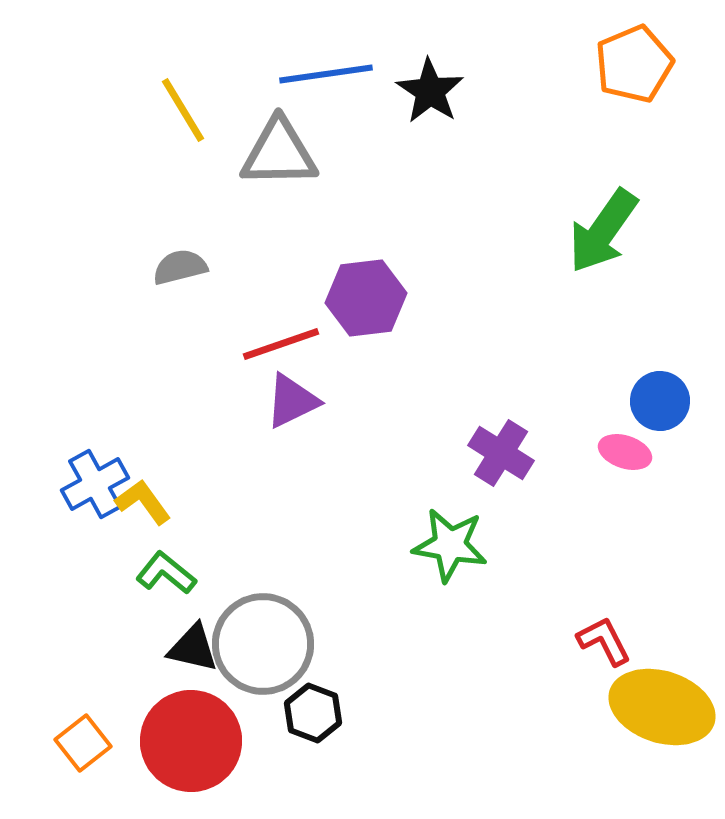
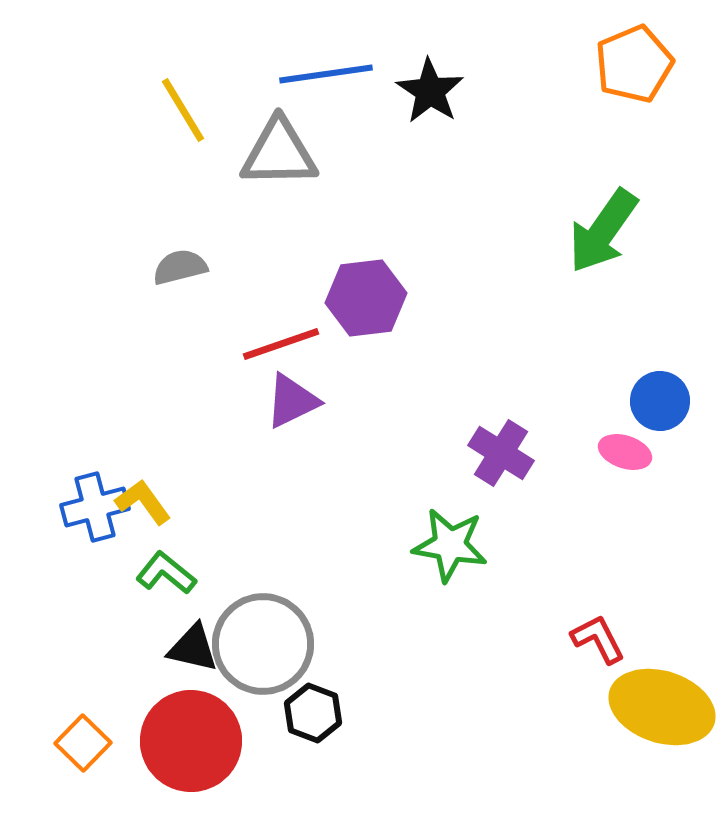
blue cross: moved 23 px down; rotated 14 degrees clockwise
red L-shape: moved 6 px left, 2 px up
orange square: rotated 8 degrees counterclockwise
